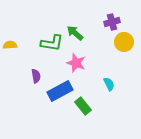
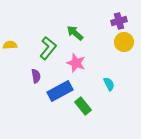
purple cross: moved 7 px right, 1 px up
green L-shape: moved 4 px left, 5 px down; rotated 60 degrees counterclockwise
